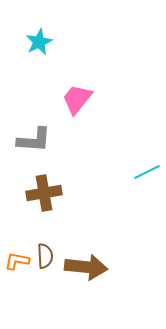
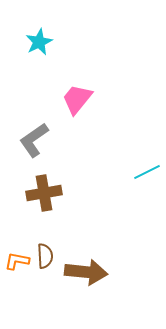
gray L-shape: rotated 141 degrees clockwise
brown arrow: moved 5 px down
